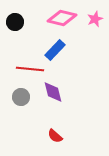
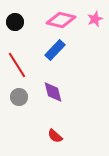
pink diamond: moved 1 px left, 2 px down
red line: moved 13 px left, 4 px up; rotated 52 degrees clockwise
gray circle: moved 2 px left
